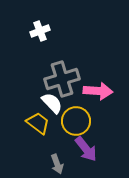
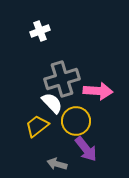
yellow trapezoid: moved 1 px left, 3 px down; rotated 75 degrees counterclockwise
gray arrow: rotated 126 degrees clockwise
